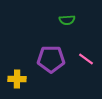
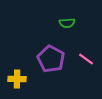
green semicircle: moved 3 px down
purple pentagon: rotated 28 degrees clockwise
